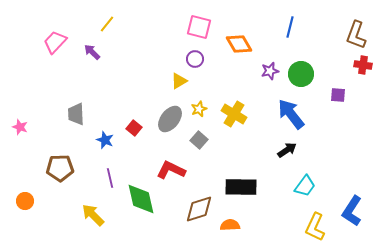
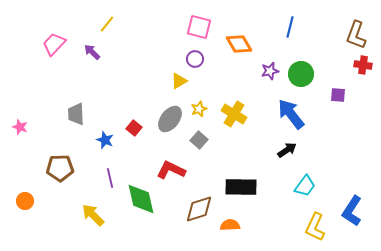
pink trapezoid: moved 1 px left, 2 px down
